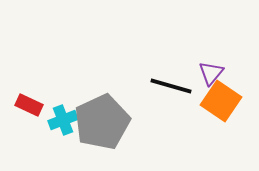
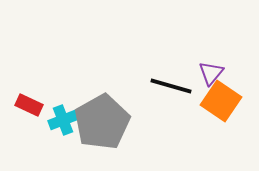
gray pentagon: rotated 4 degrees counterclockwise
